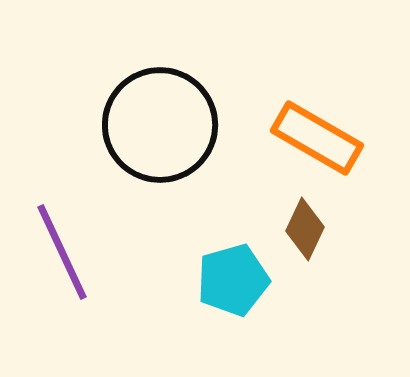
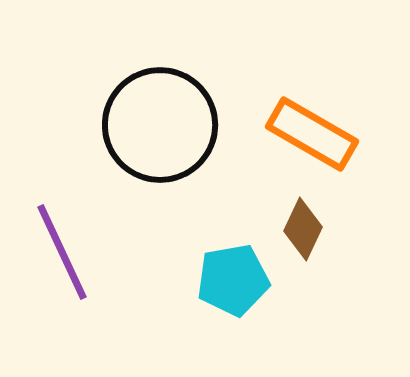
orange rectangle: moved 5 px left, 4 px up
brown diamond: moved 2 px left
cyan pentagon: rotated 6 degrees clockwise
